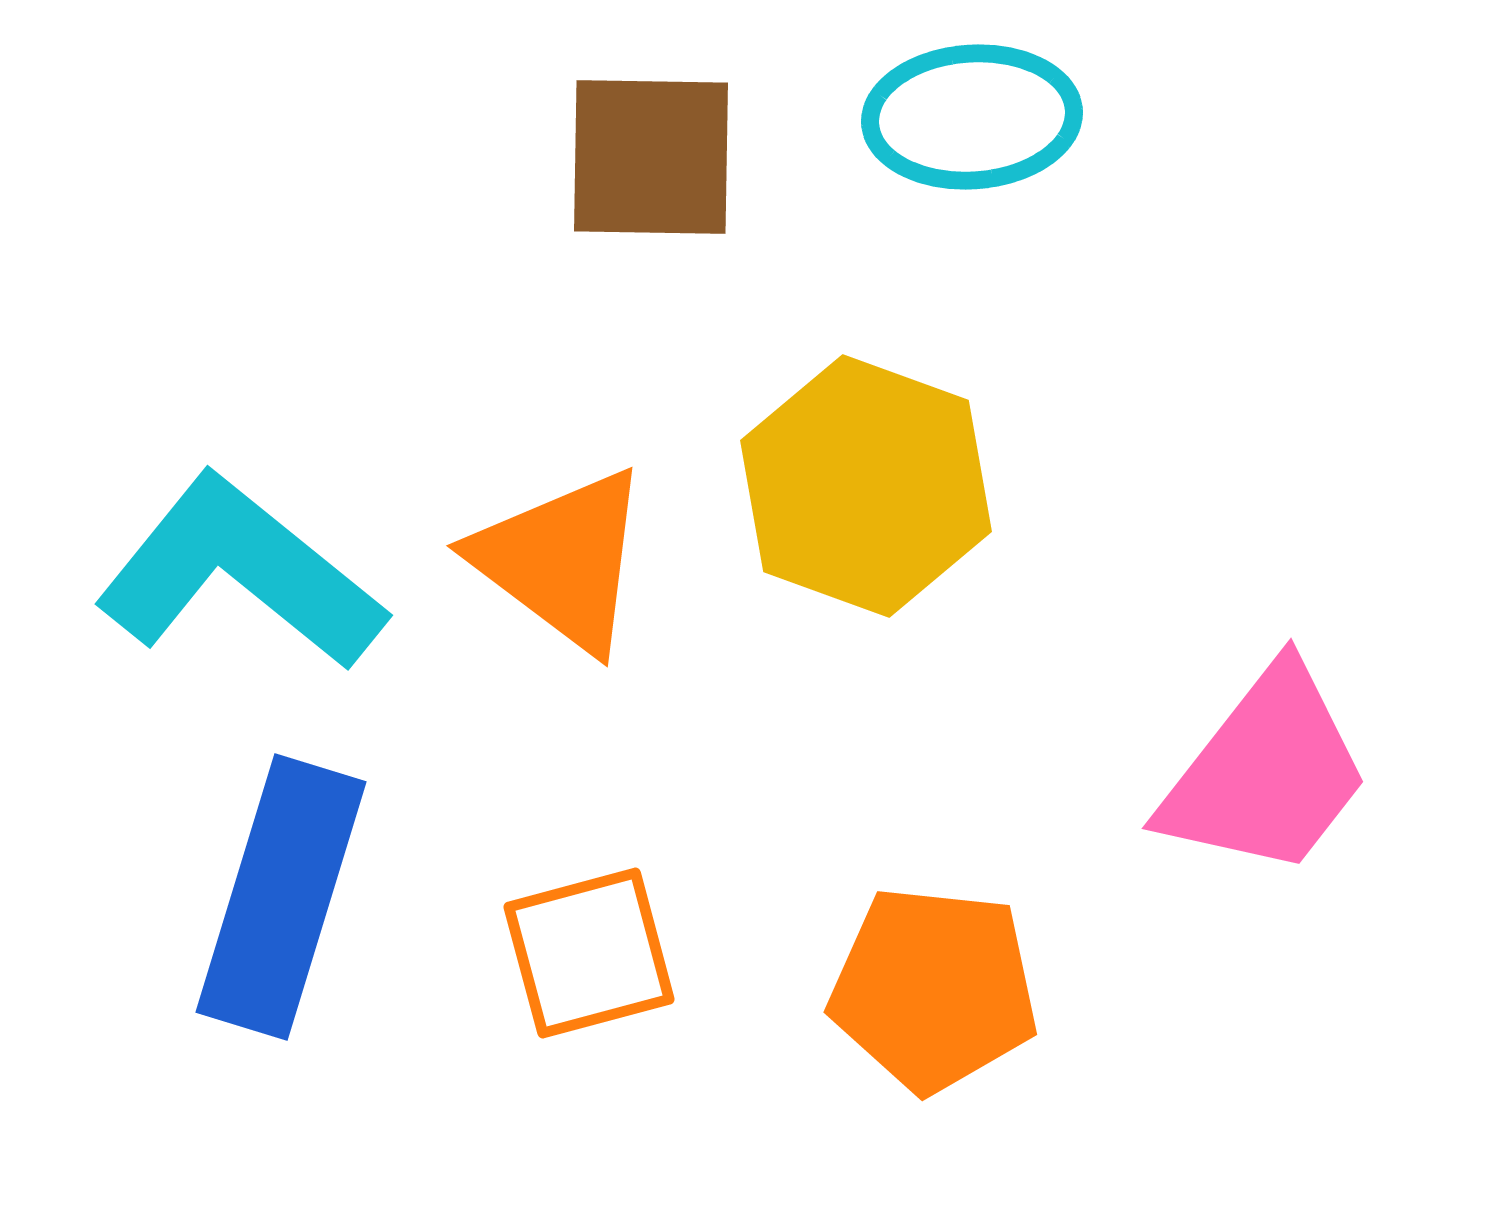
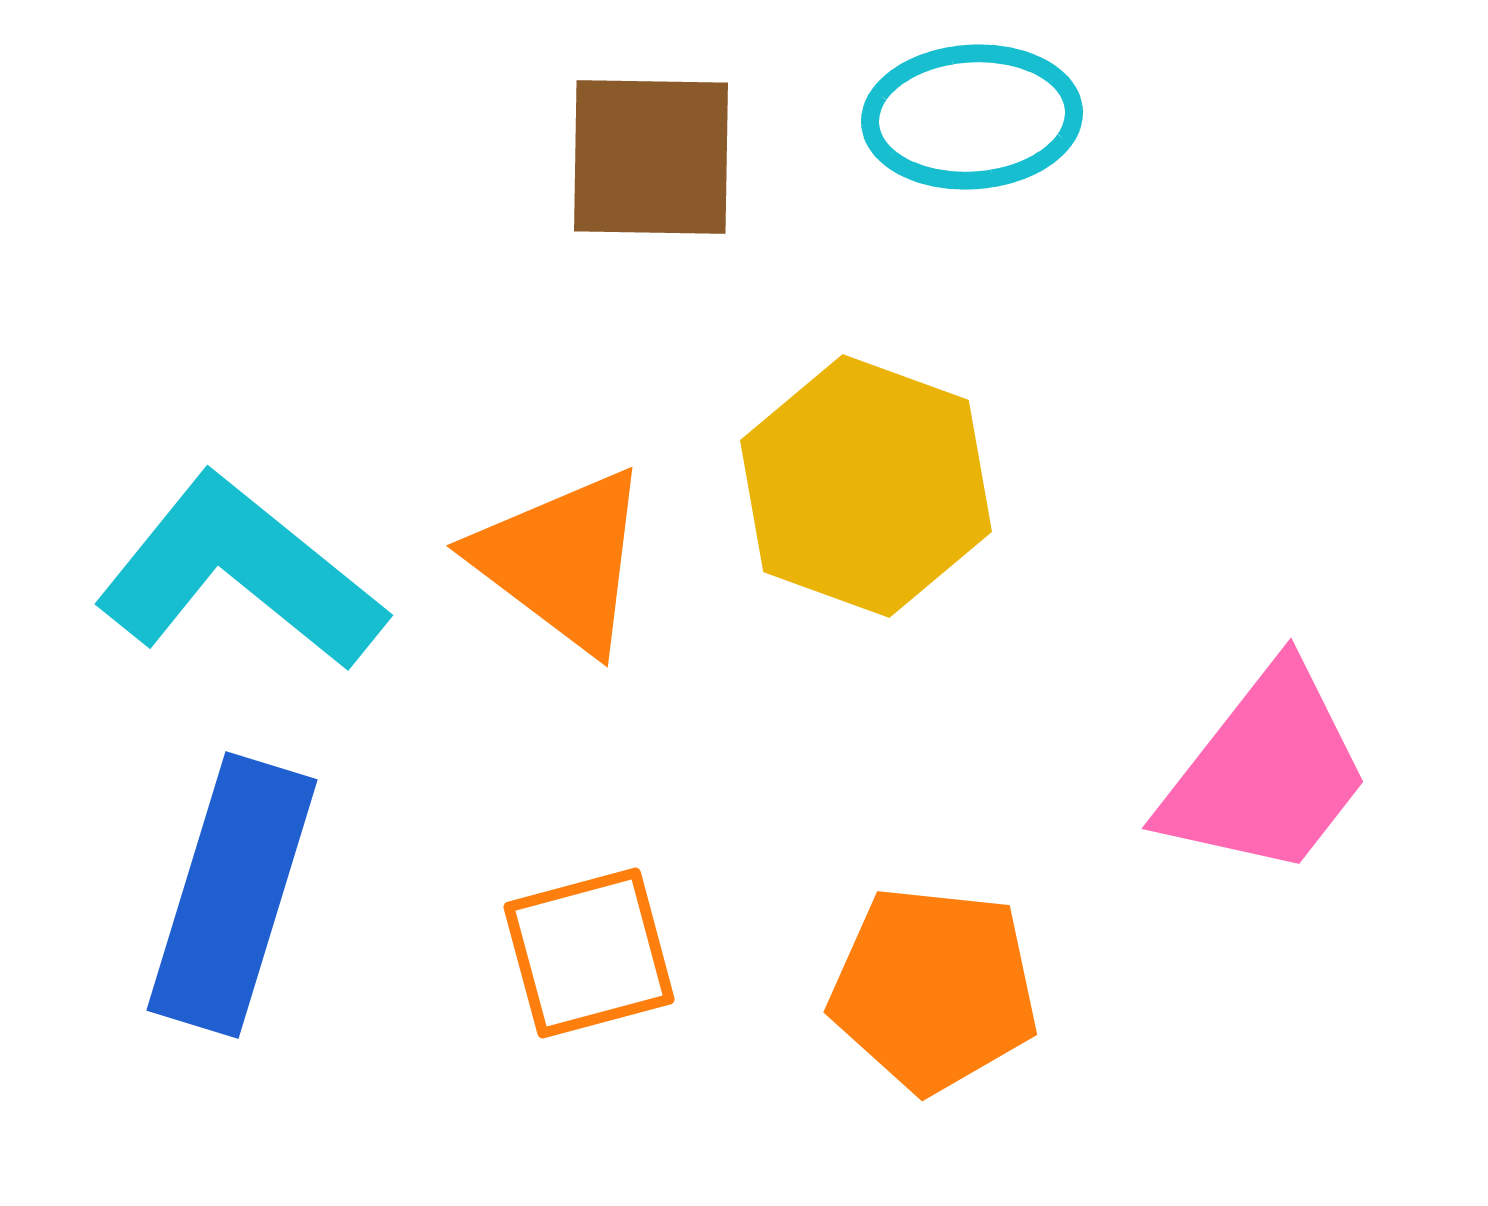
blue rectangle: moved 49 px left, 2 px up
